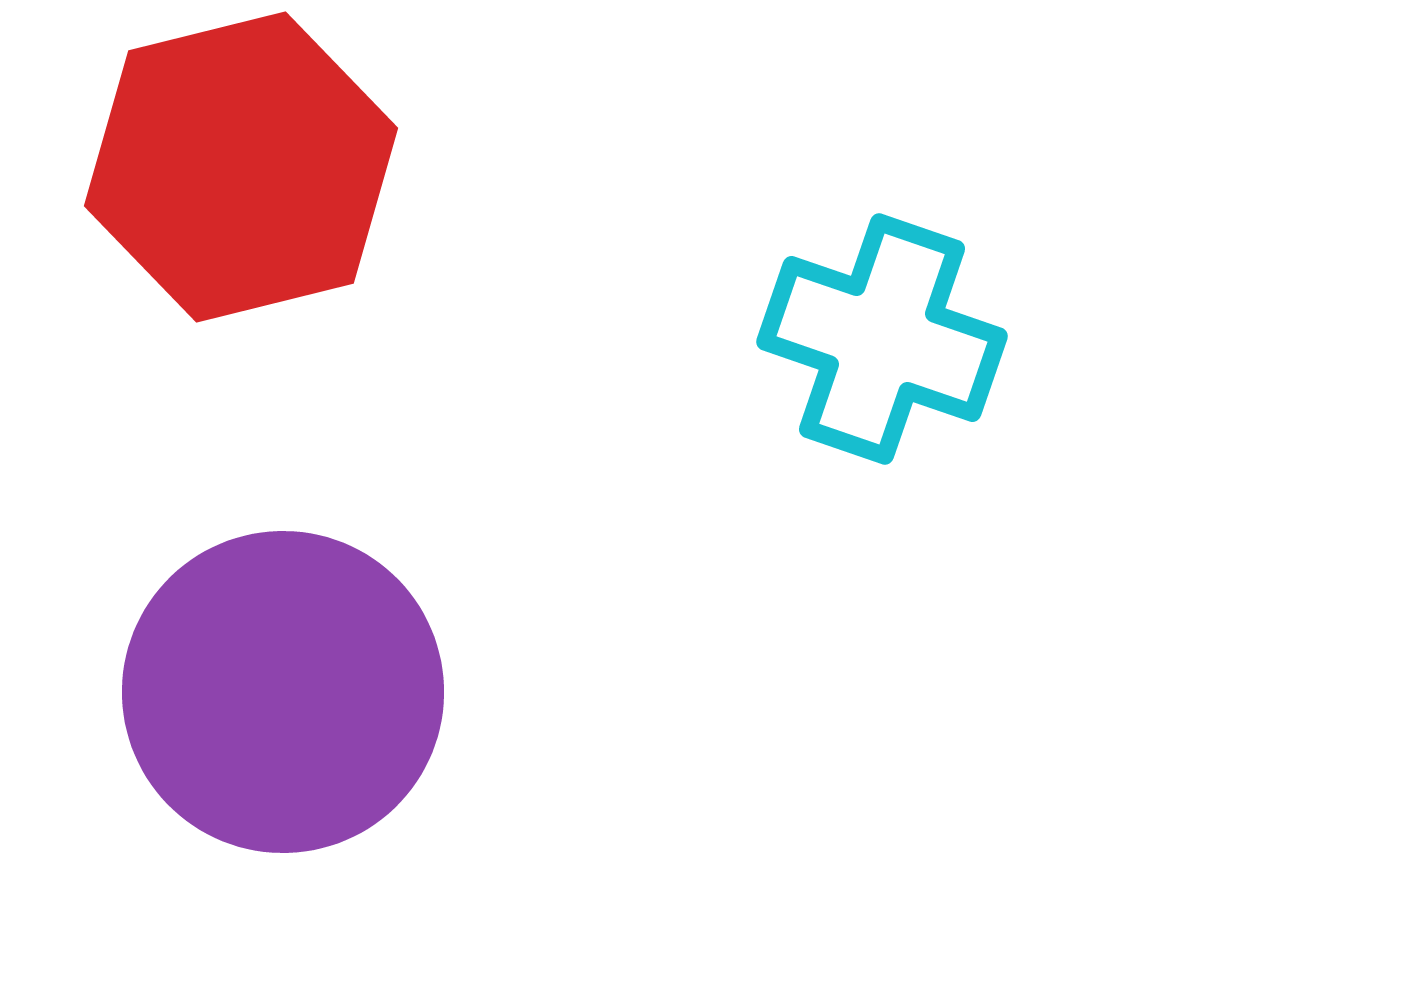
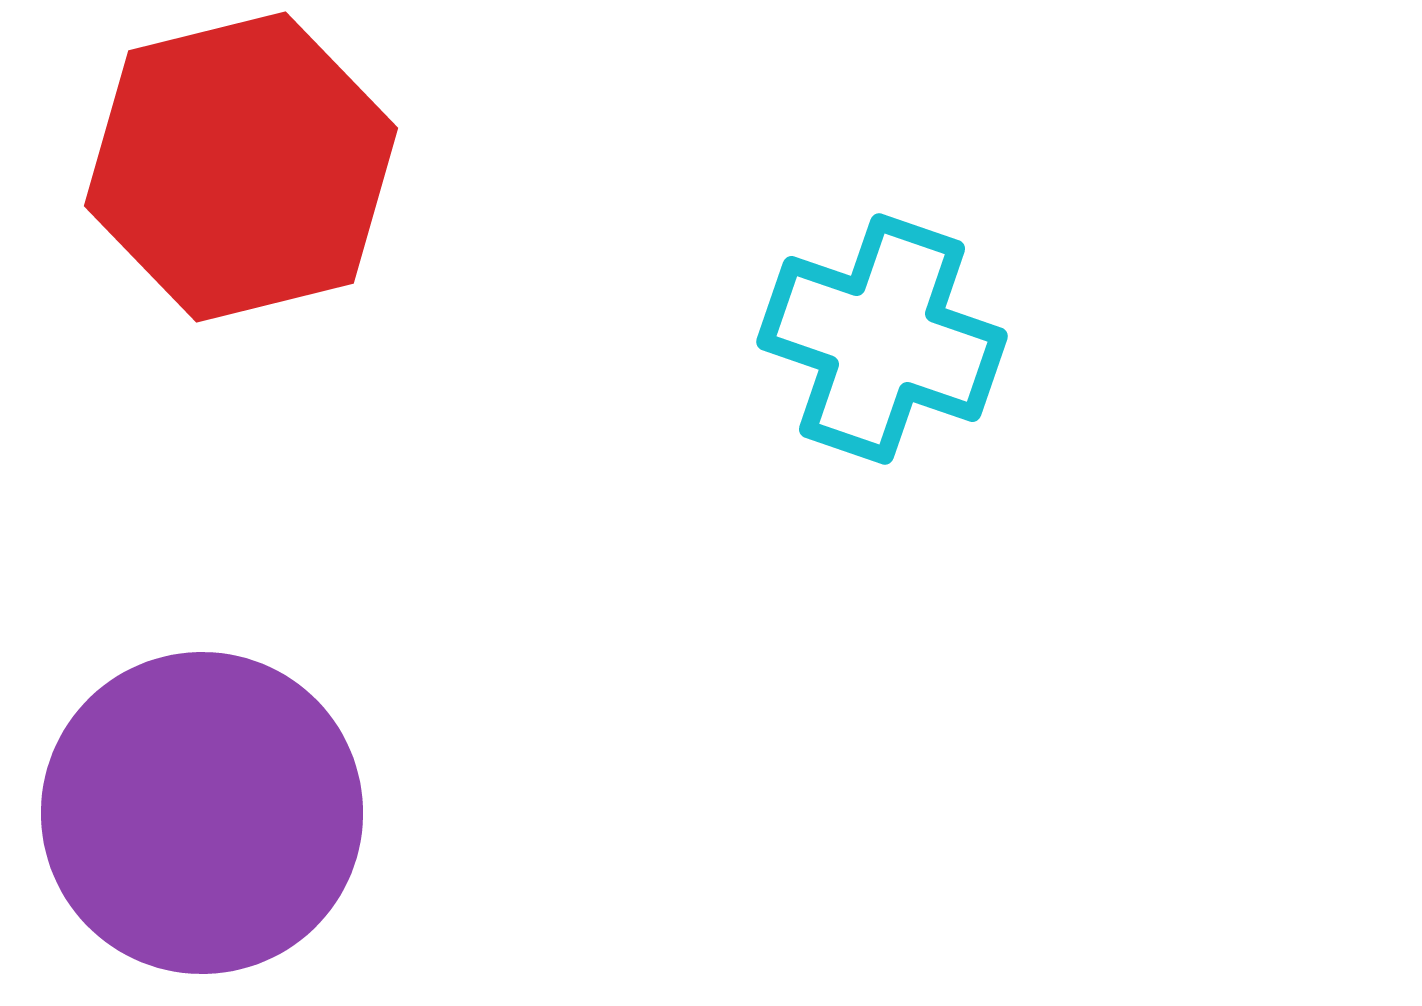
purple circle: moved 81 px left, 121 px down
